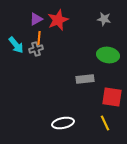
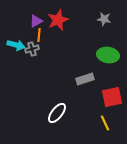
purple triangle: moved 2 px down
orange line: moved 3 px up
cyan arrow: rotated 36 degrees counterclockwise
gray cross: moved 4 px left
gray rectangle: rotated 12 degrees counterclockwise
red square: rotated 20 degrees counterclockwise
white ellipse: moved 6 px left, 10 px up; rotated 40 degrees counterclockwise
